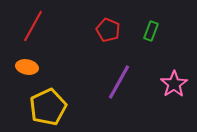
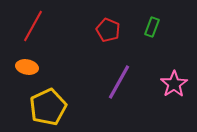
green rectangle: moved 1 px right, 4 px up
